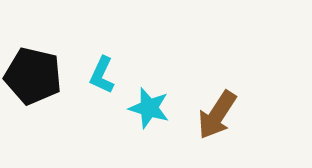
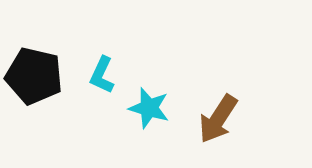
black pentagon: moved 1 px right
brown arrow: moved 1 px right, 4 px down
